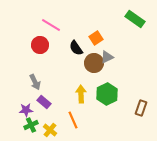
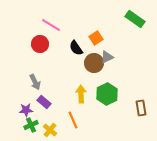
red circle: moved 1 px up
brown rectangle: rotated 28 degrees counterclockwise
